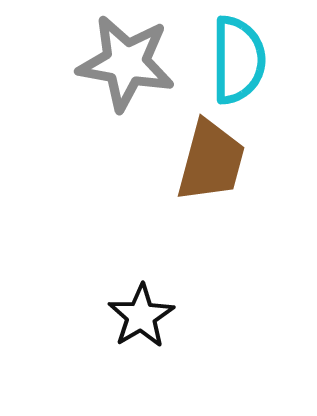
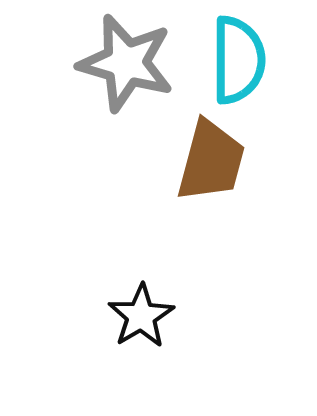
gray star: rotated 6 degrees clockwise
